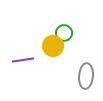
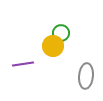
green circle: moved 3 px left
purple line: moved 4 px down
